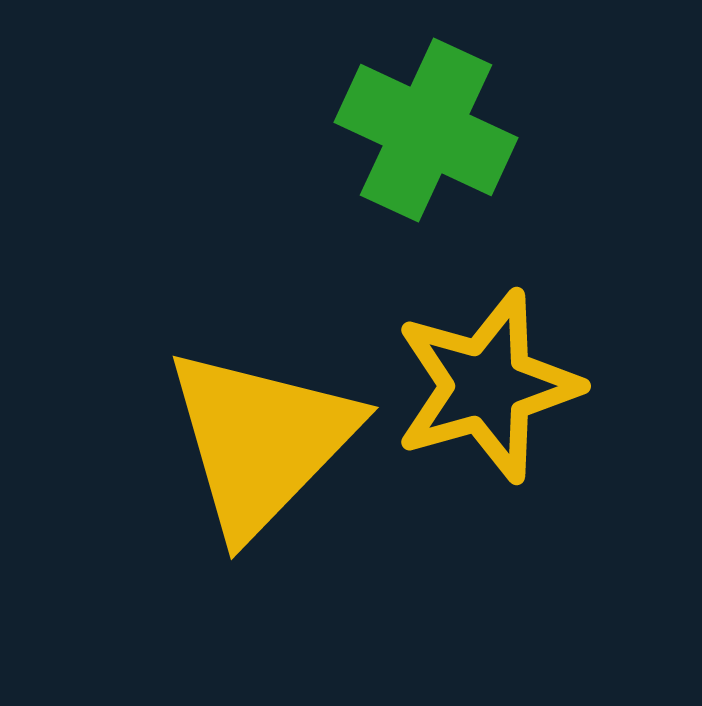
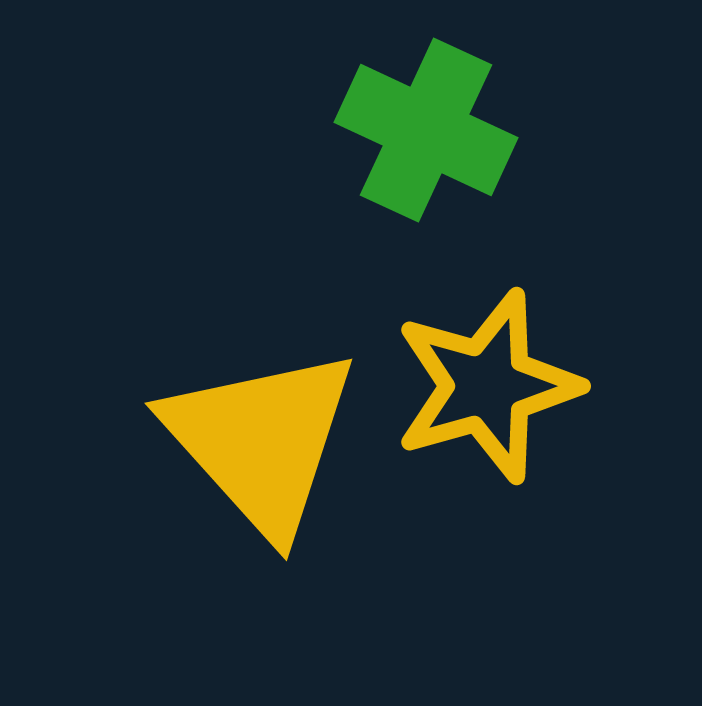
yellow triangle: rotated 26 degrees counterclockwise
